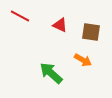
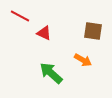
red triangle: moved 16 px left, 8 px down
brown square: moved 2 px right, 1 px up
